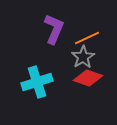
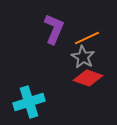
gray star: rotated 10 degrees counterclockwise
cyan cross: moved 8 px left, 20 px down
